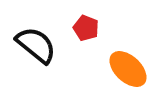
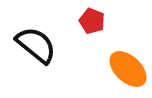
red pentagon: moved 6 px right, 7 px up
